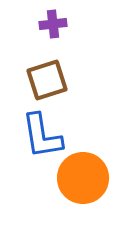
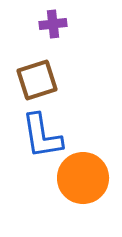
brown square: moved 10 px left
